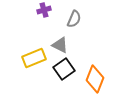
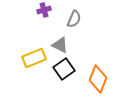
orange diamond: moved 3 px right
